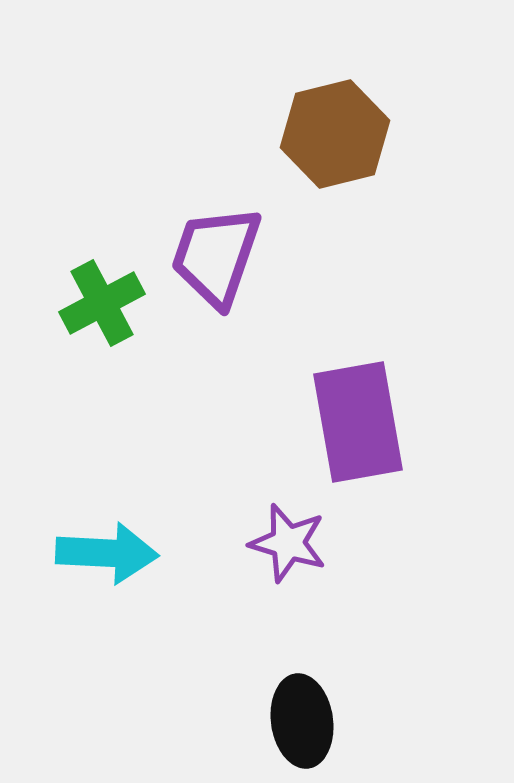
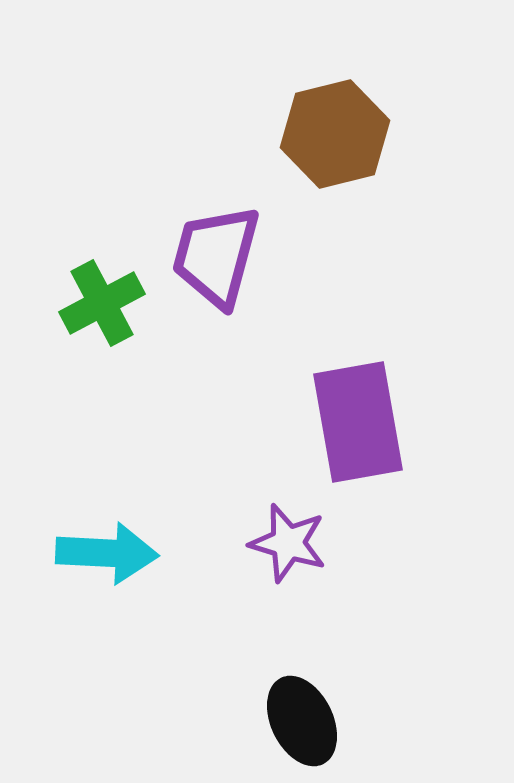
purple trapezoid: rotated 4 degrees counterclockwise
black ellipse: rotated 18 degrees counterclockwise
